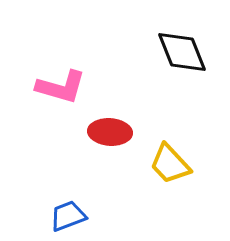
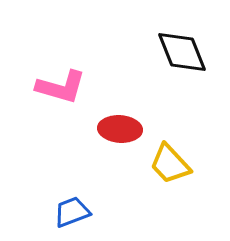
red ellipse: moved 10 px right, 3 px up
blue trapezoid: moved 4 px right, 4 px up
